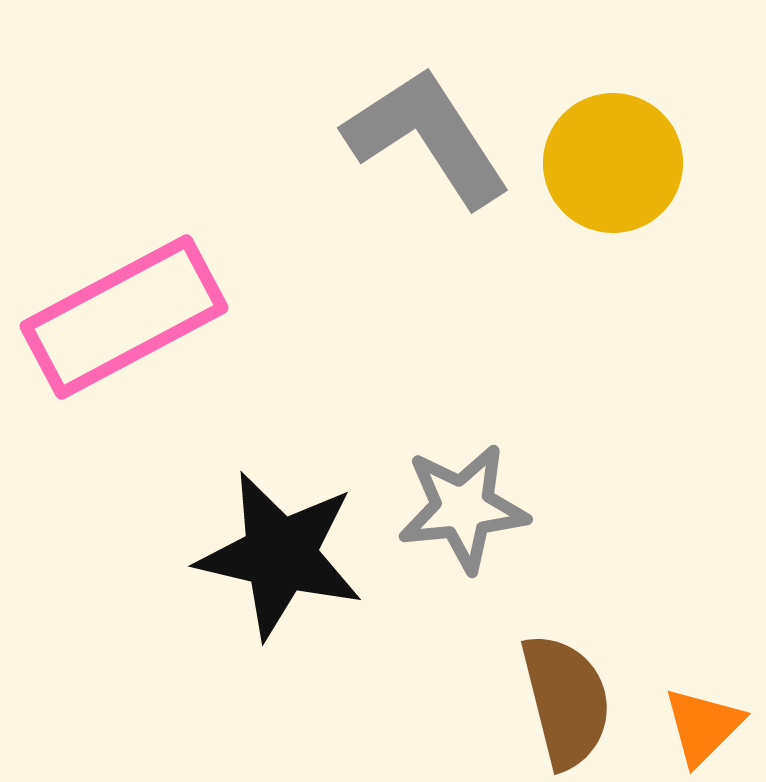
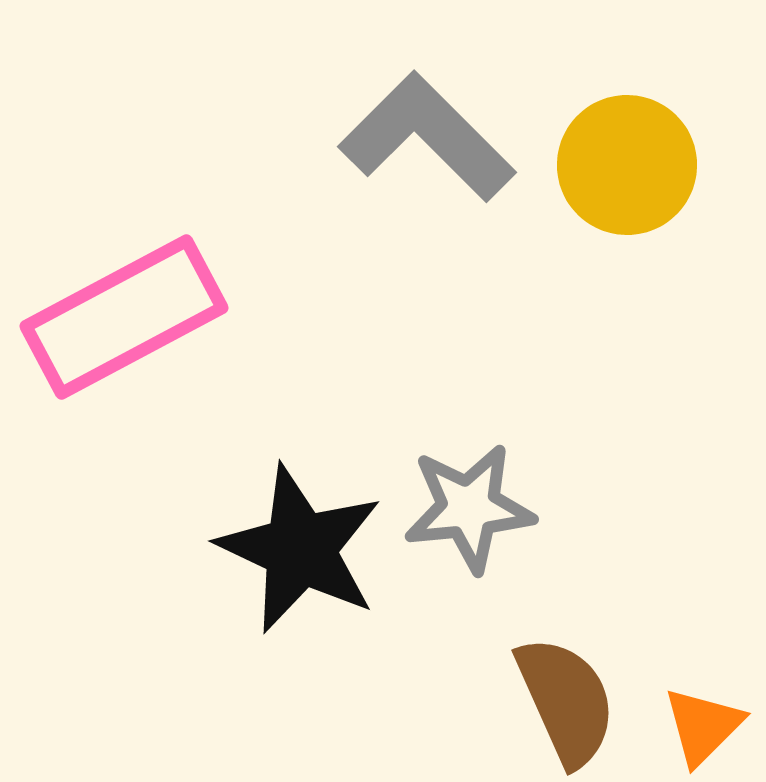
gray L-shape: rotated 12 degrees counterclockwise
yellow circle: moved 14 px right, 2 px down
gray star: moved 6 px right
black star: moved 20 px right, 6 px up; rotated 12 degrees clockwise
brown semicircle: rotated 10 degrees counterclockwise
